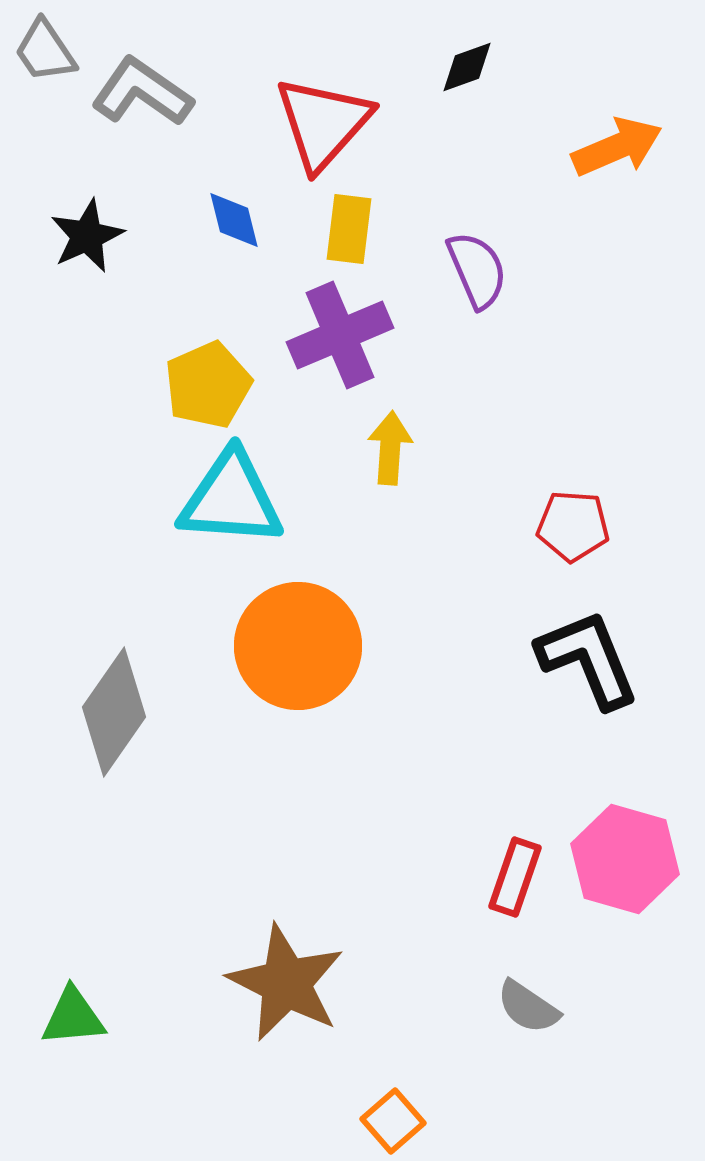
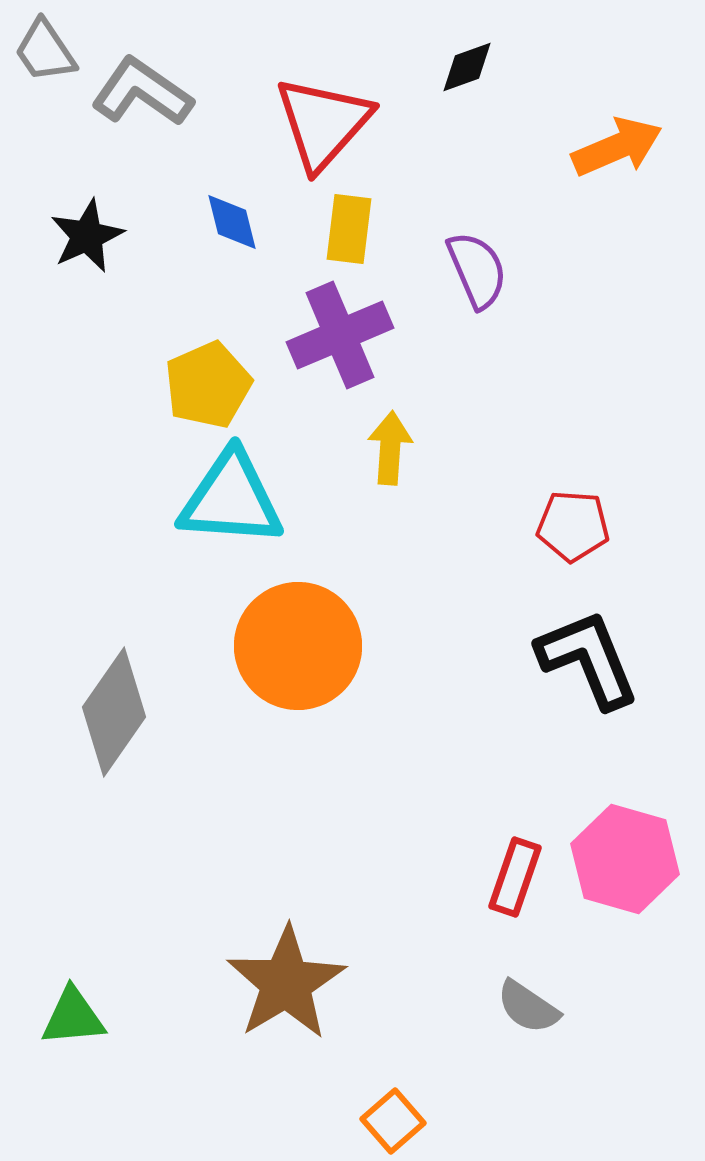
blue diamond: moved 2 px left, 2 px down
brown star: rotated 14 degrees clockwise
